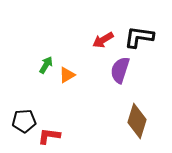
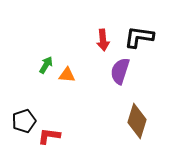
red arrow: rotated 65 degrees counterclockwise
purple semicircle: moved 1 px down
orange triangle: rotated 36 degrees clockwise
black pentagon: rotated 15 degrees counterclockwise
